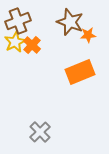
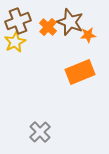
orange cross: moved 16 px right, 18 px up
